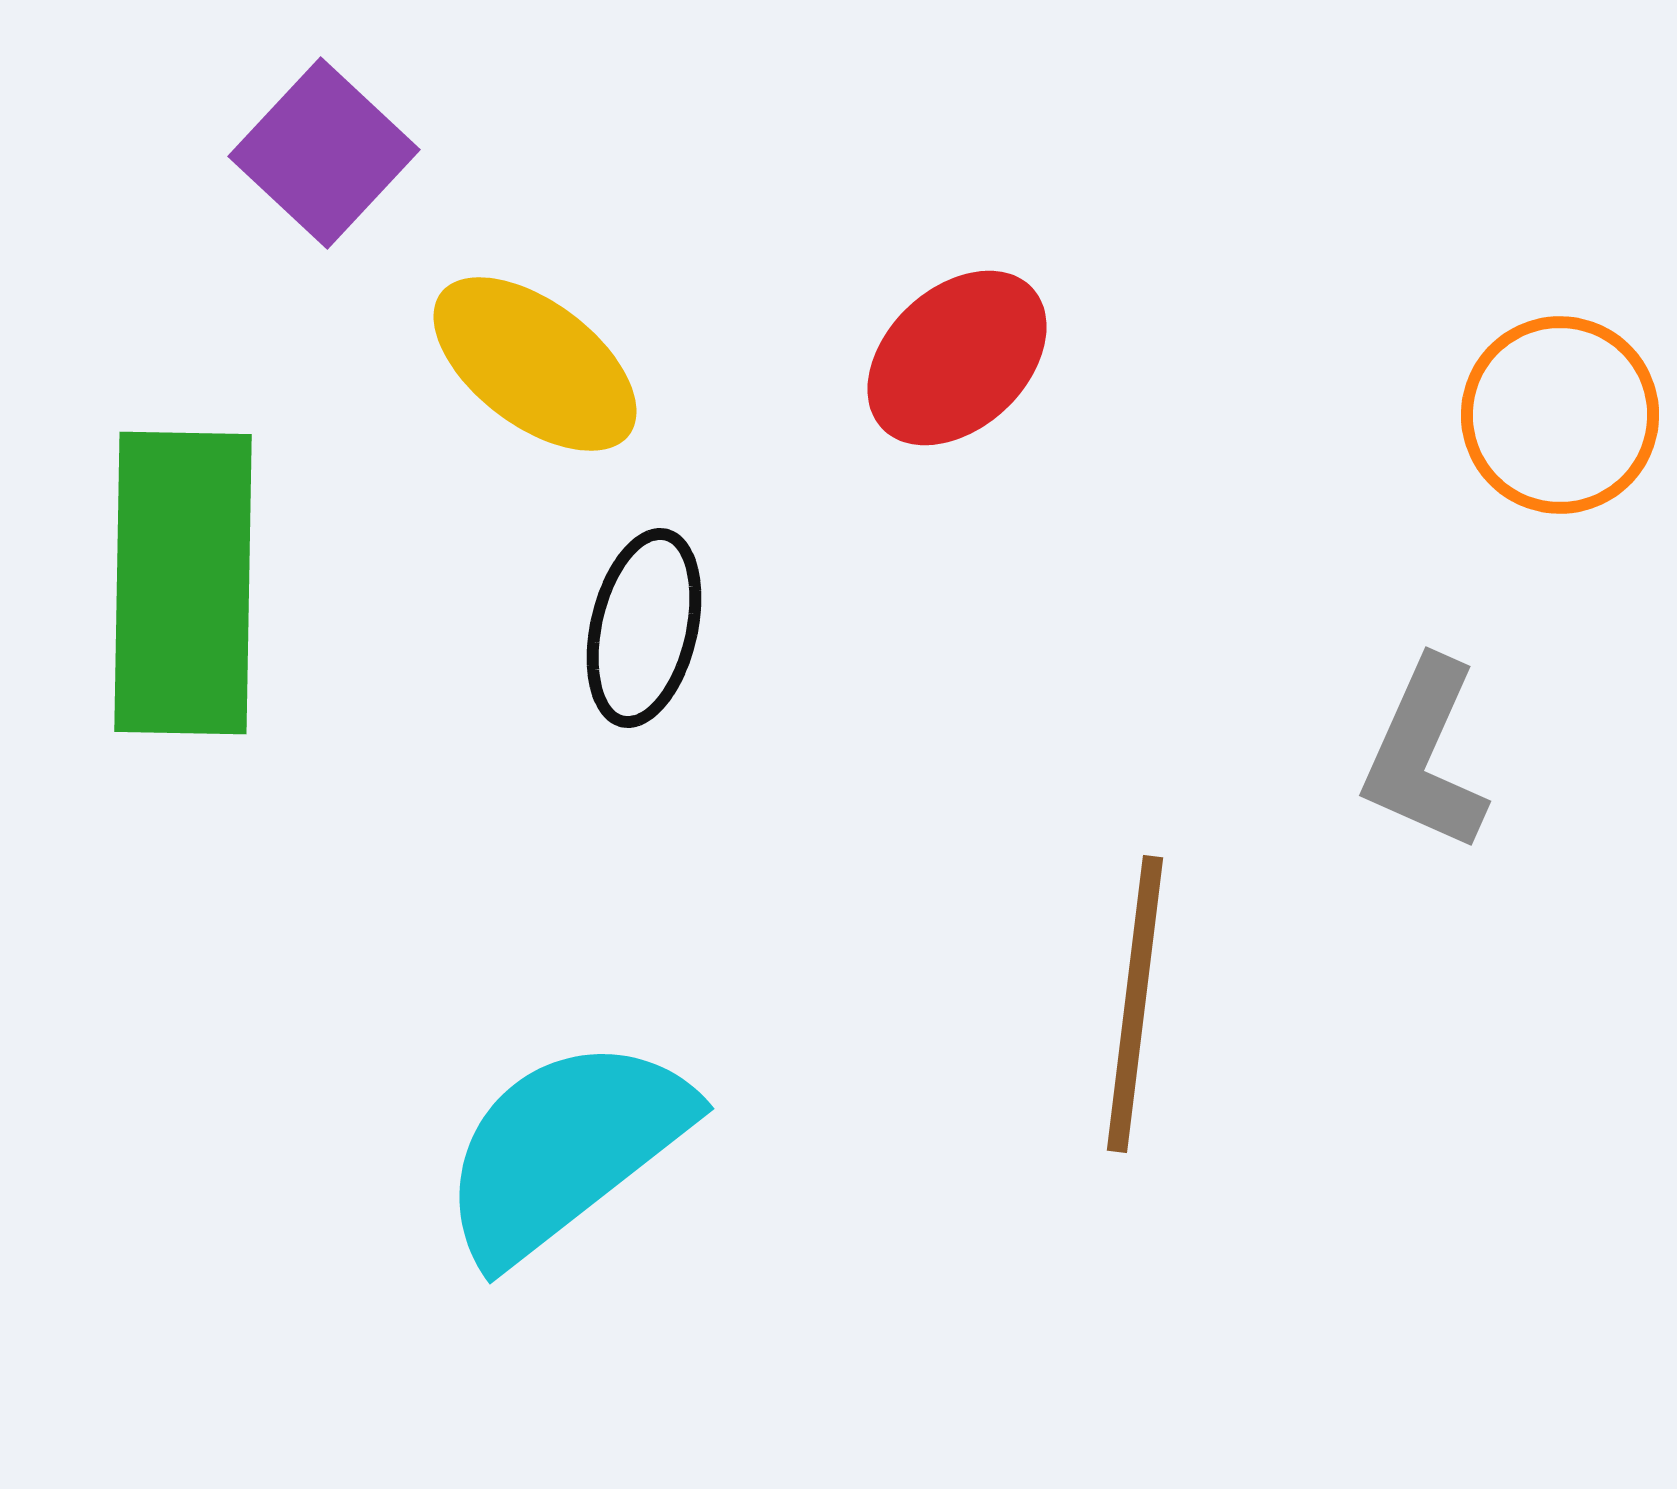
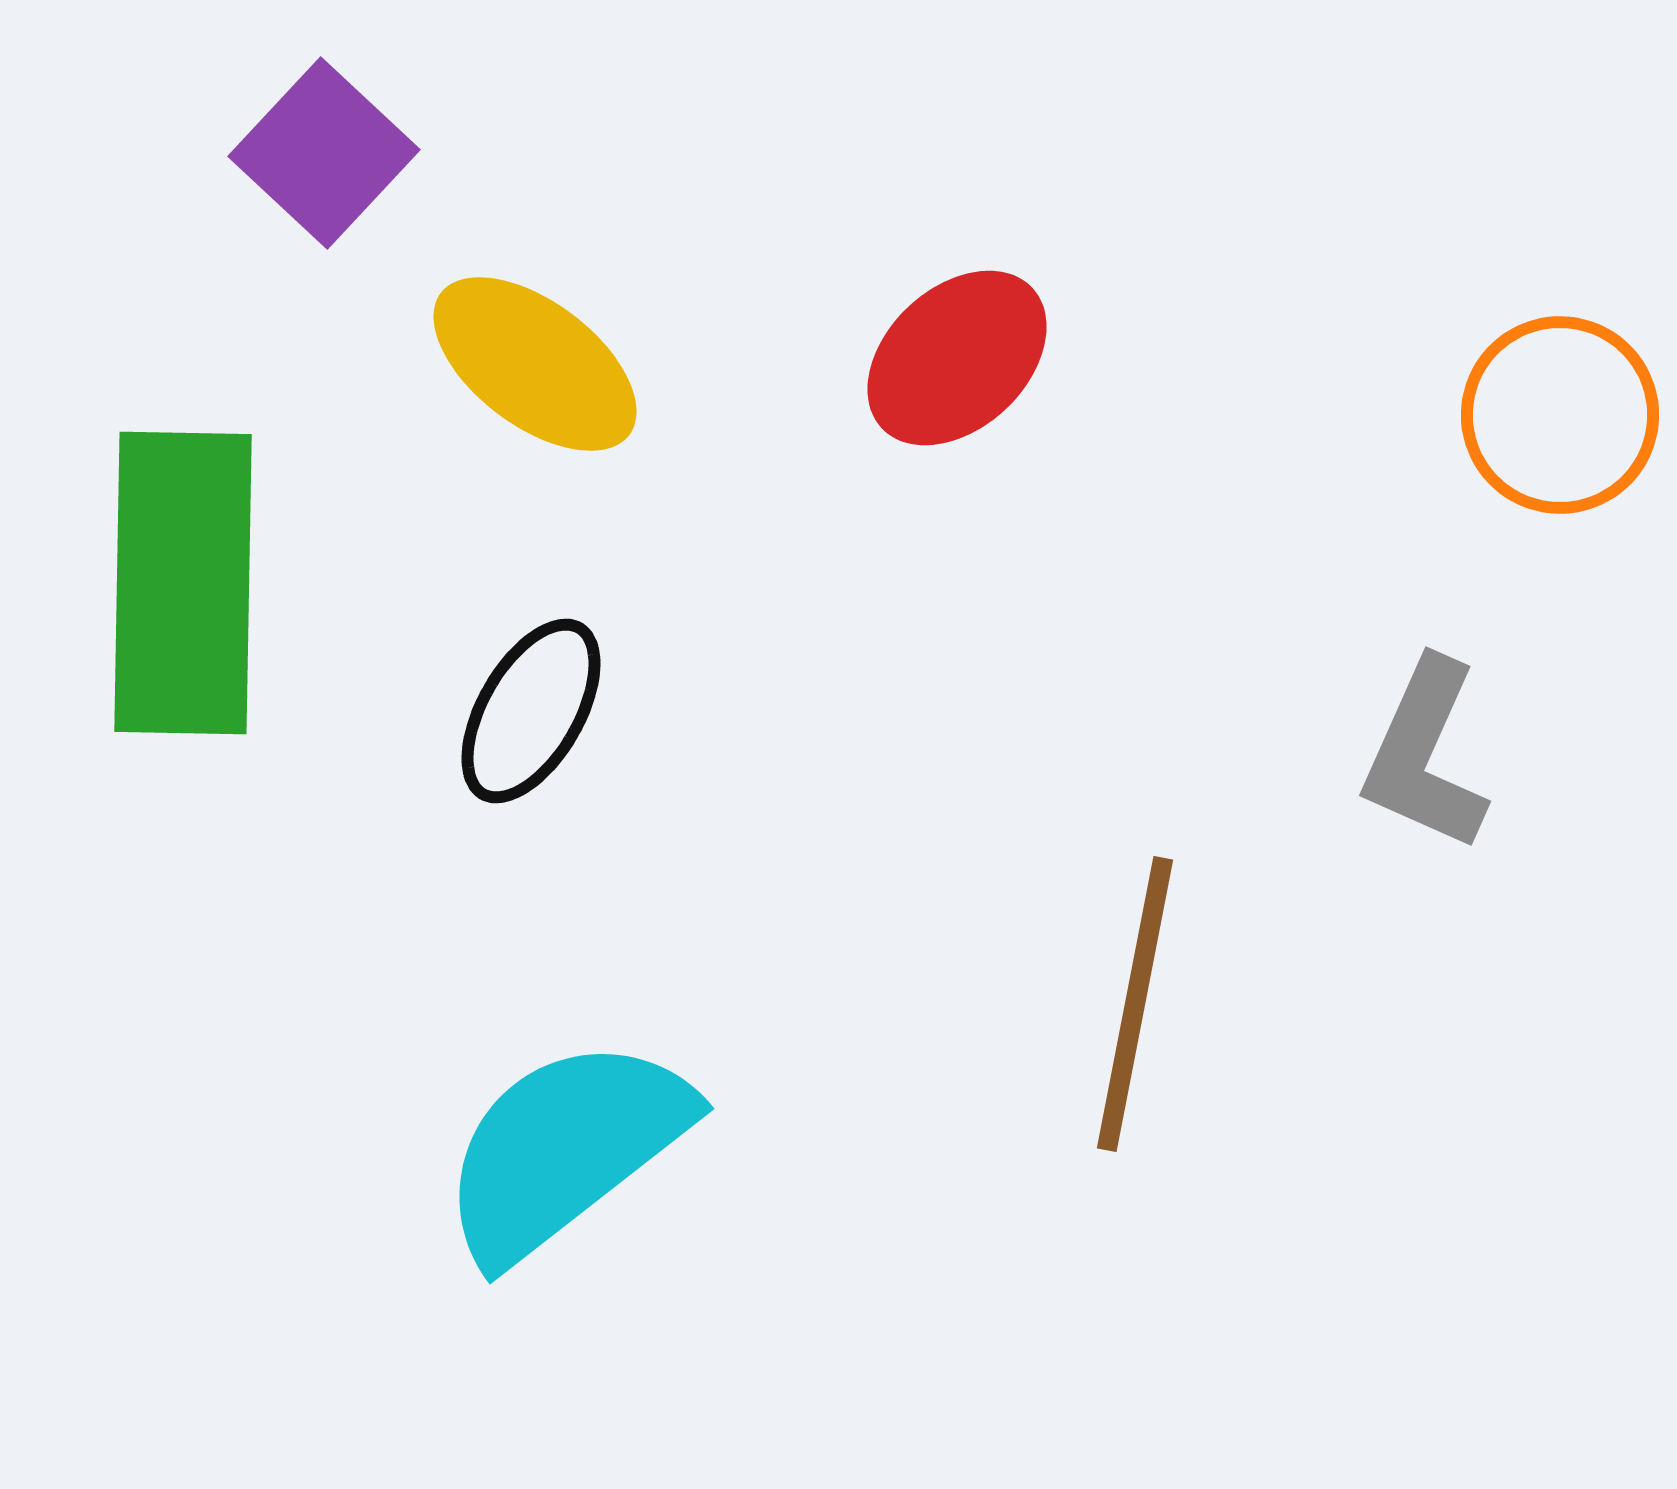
black ellipse: moved 113 px left, 83 px down; rotated 17 degrees clockwise
brown line: rotated 4 degrees clockwise
